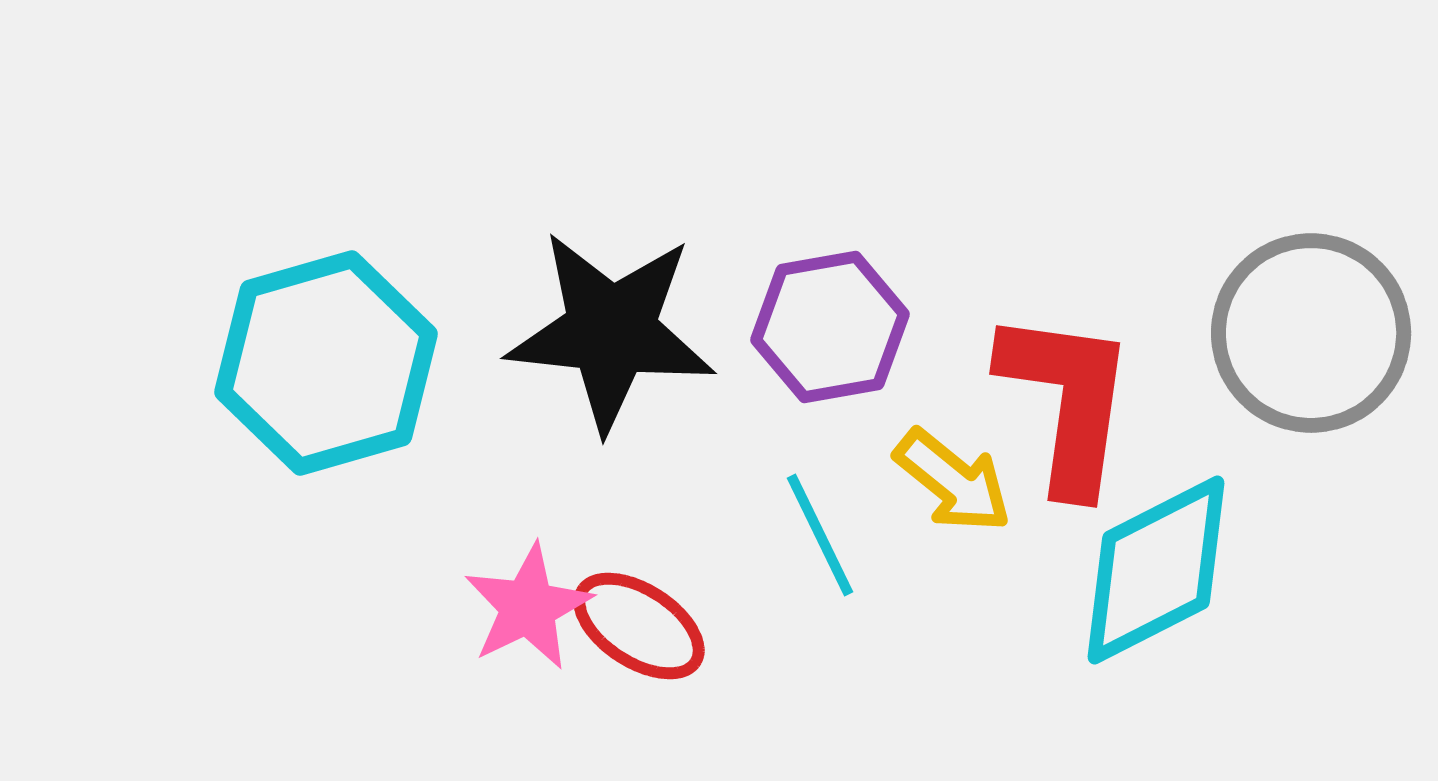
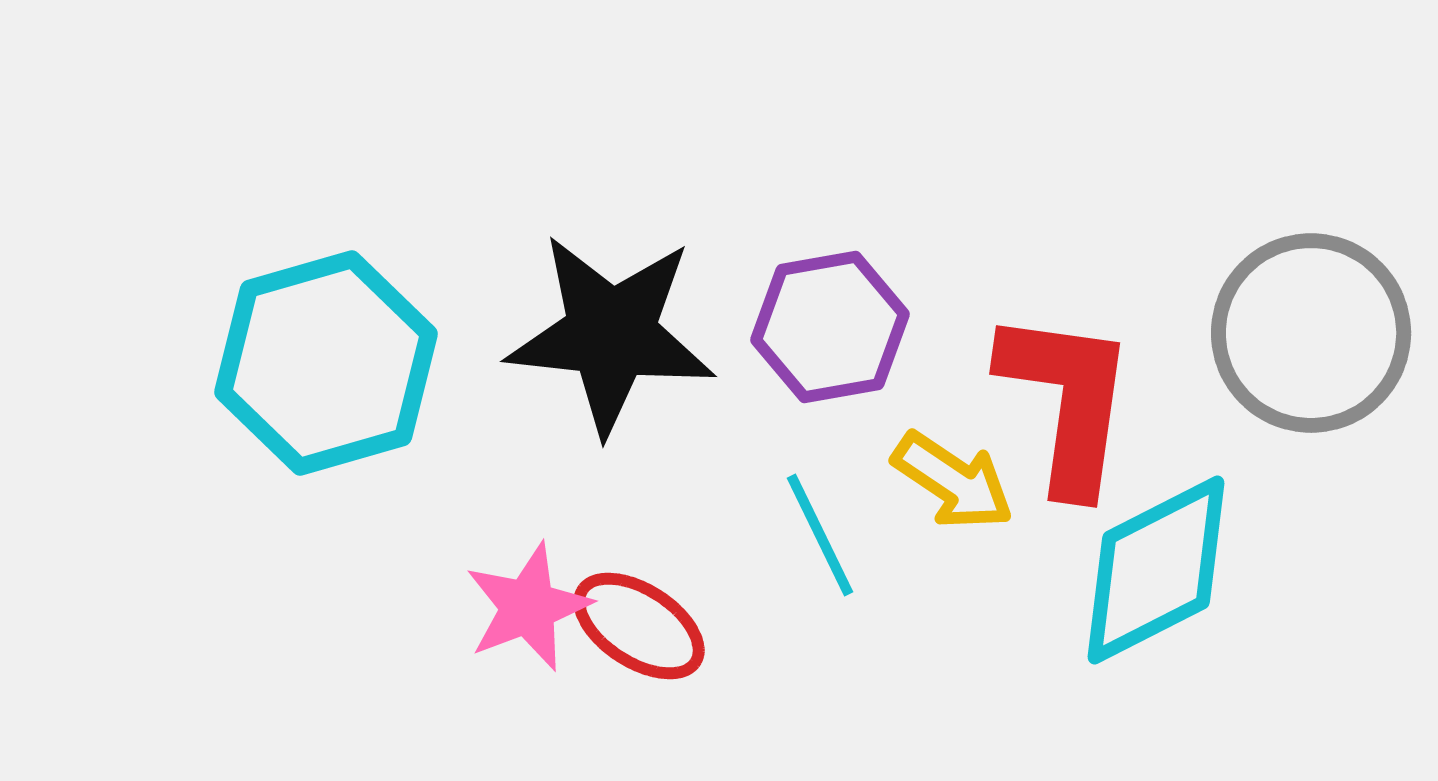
black star: moved 3 px down
yellow arrow: rotated 5 degrees counterclockwise
pink star: rotated 5 degrees clockwise
